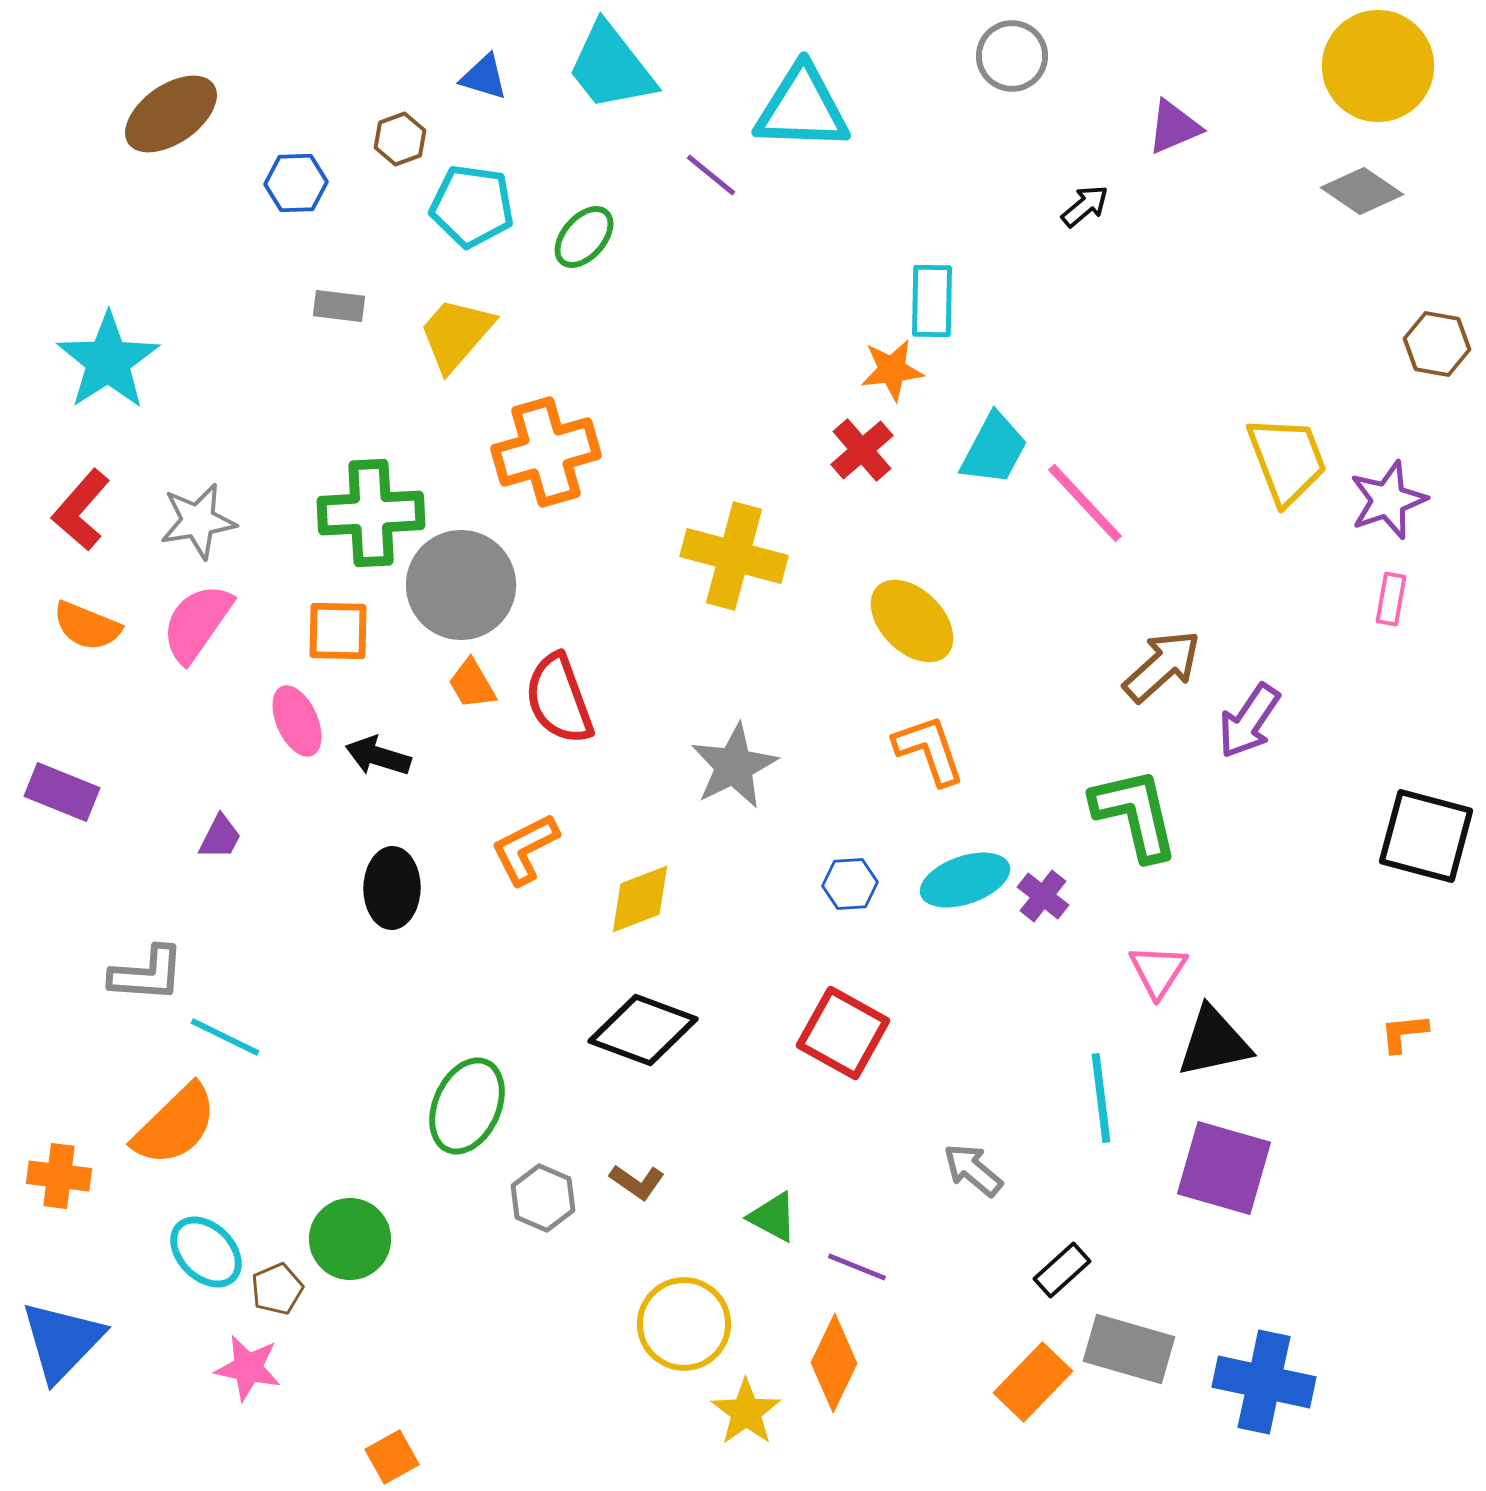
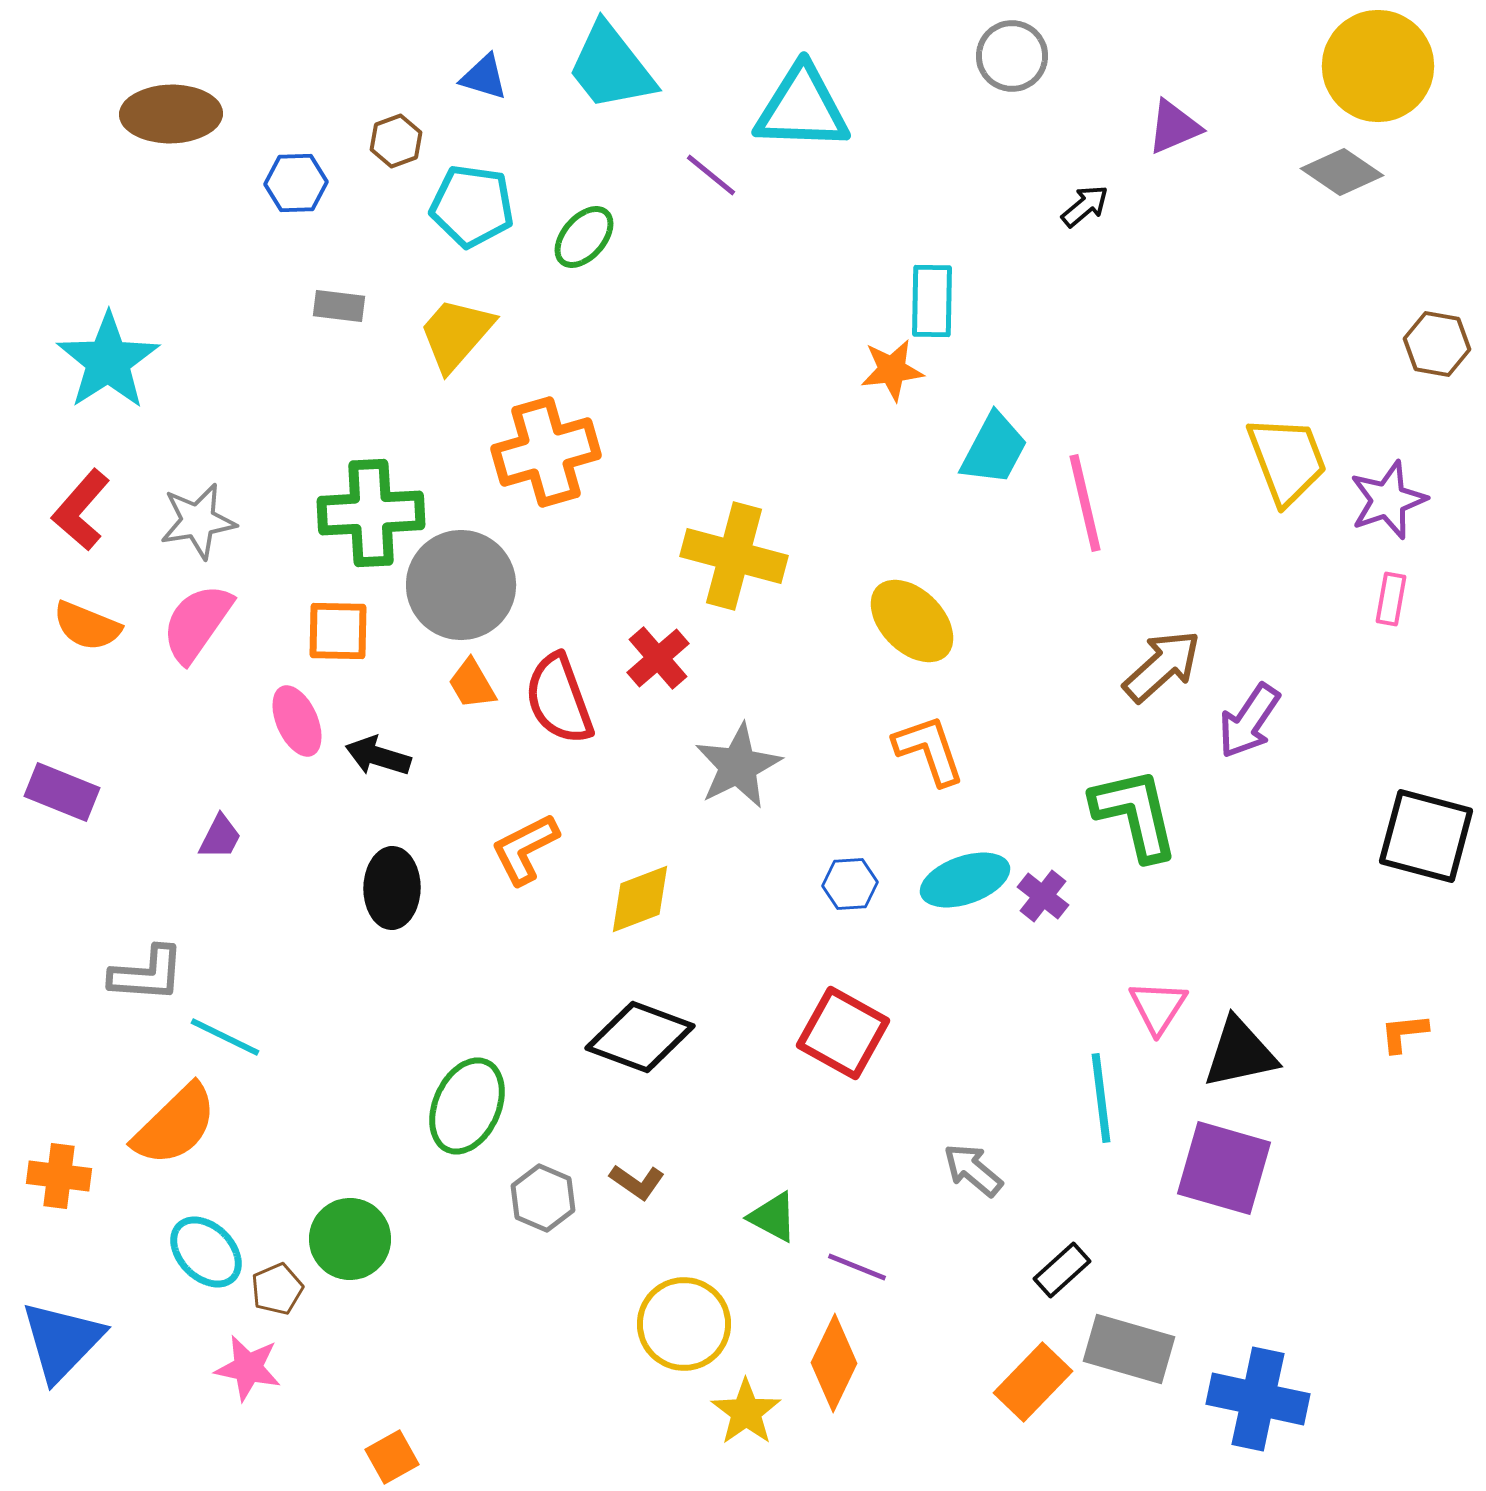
brown ellipse at (171, 114): rotated 34 degrees clockwise
brown hexagon at (400, 139): moved 4 px left, 2 px down
gray diamond at (1362, 191): moved 20 px left, 19 px up
red cross at (862, 450): moved 204 px left, 208 px down
pink line at (1085, 503): rotated 30 degrees clockwise
gray star at (734, 766): moved 4 px right
pink triangle at (1158, 971): moved 36 px down
black diamond at (643, 1030): moved 3 px left, 7 px down
black triangle at (1214, 1042): moved 26 px right, 11 px down
blue cross at (1264, 1382): moved 6 px left, 17 px down
